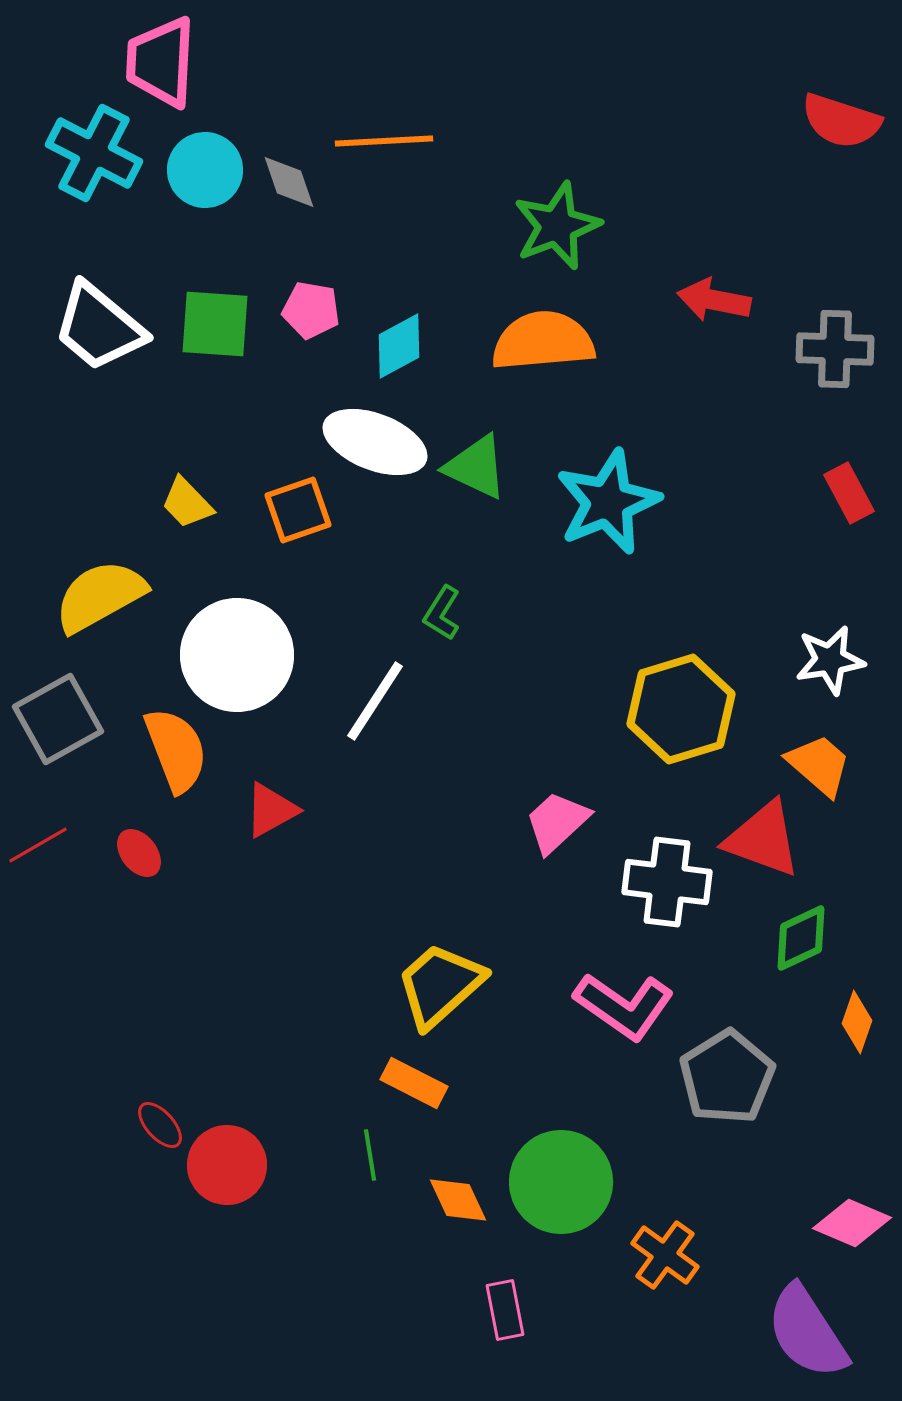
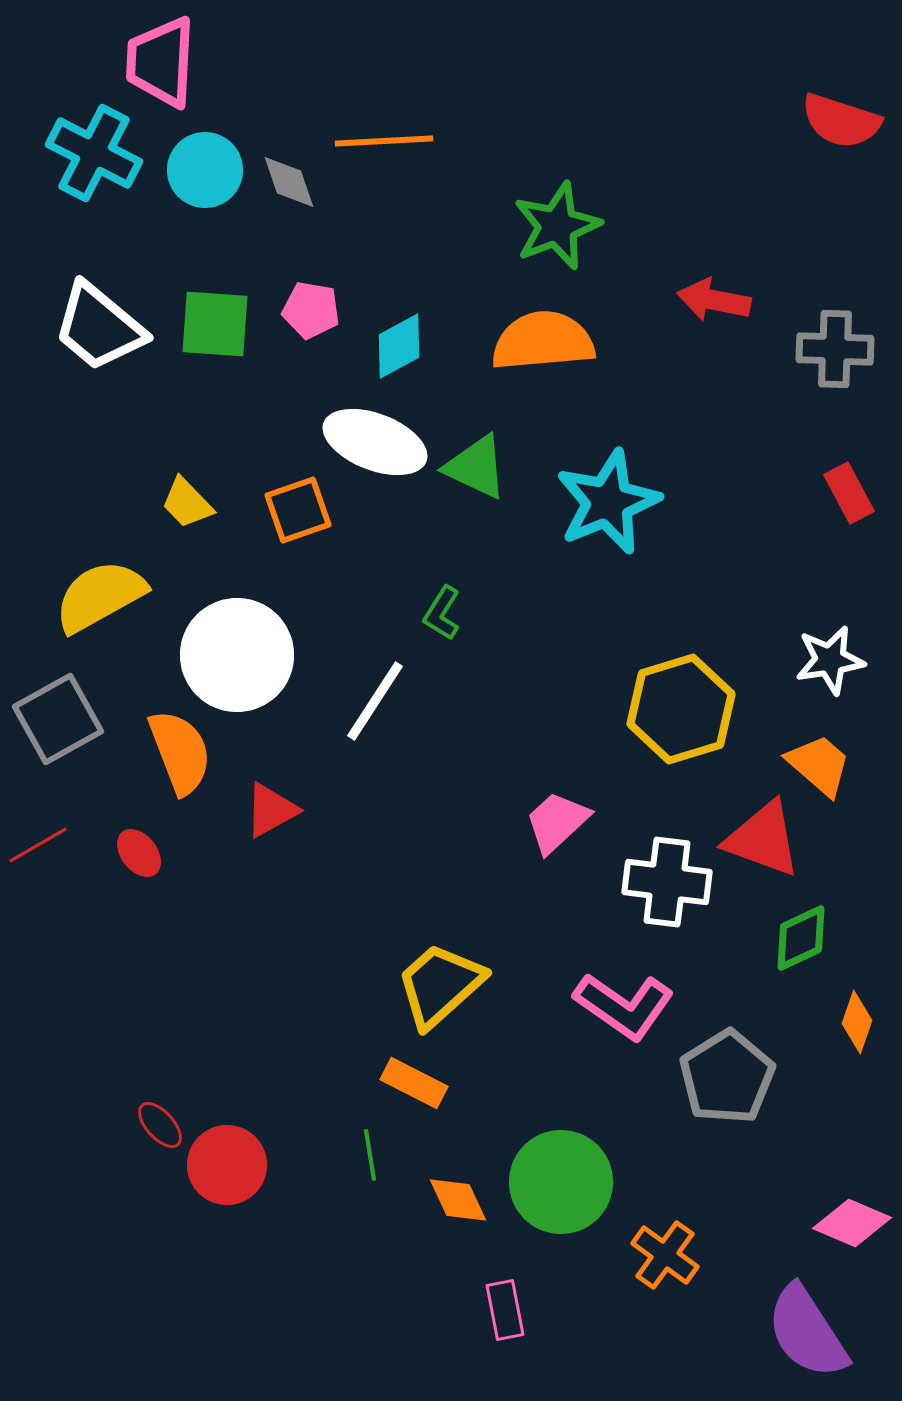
orange semicircle at (176, 750): moved 4 px right, 2 px down
